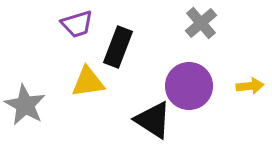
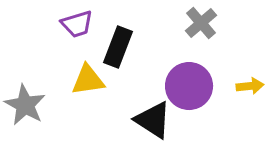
yellow triangle: moved 2 px up
